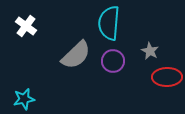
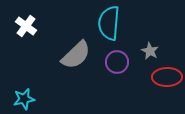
purple circle: moved 4 px right, 1 px down
